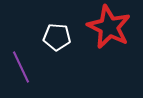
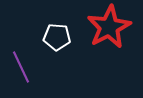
red star: rotated 18 degrees clockwise
